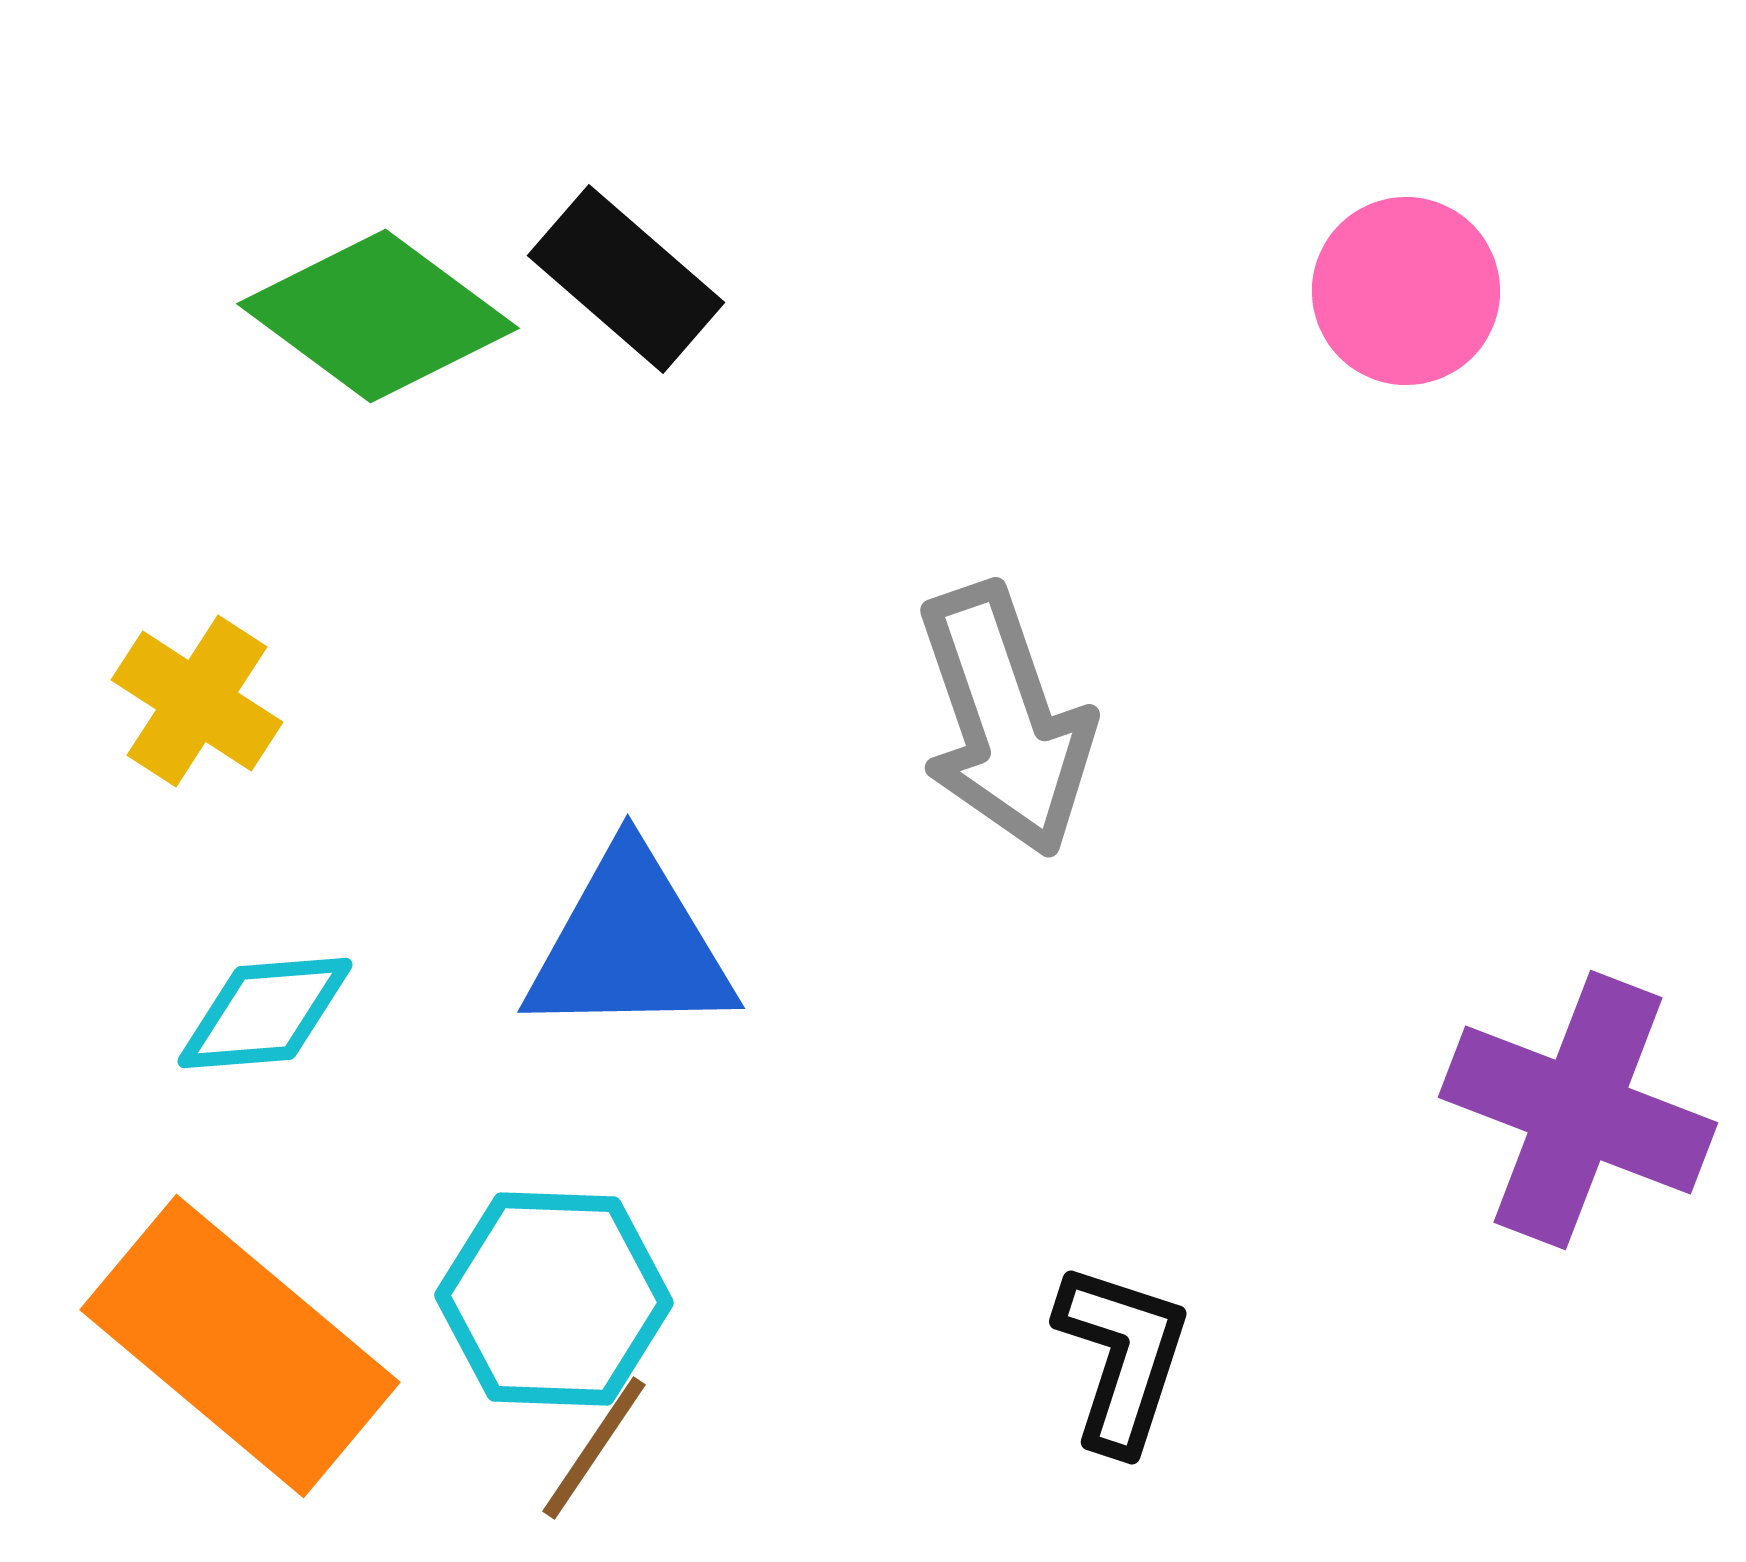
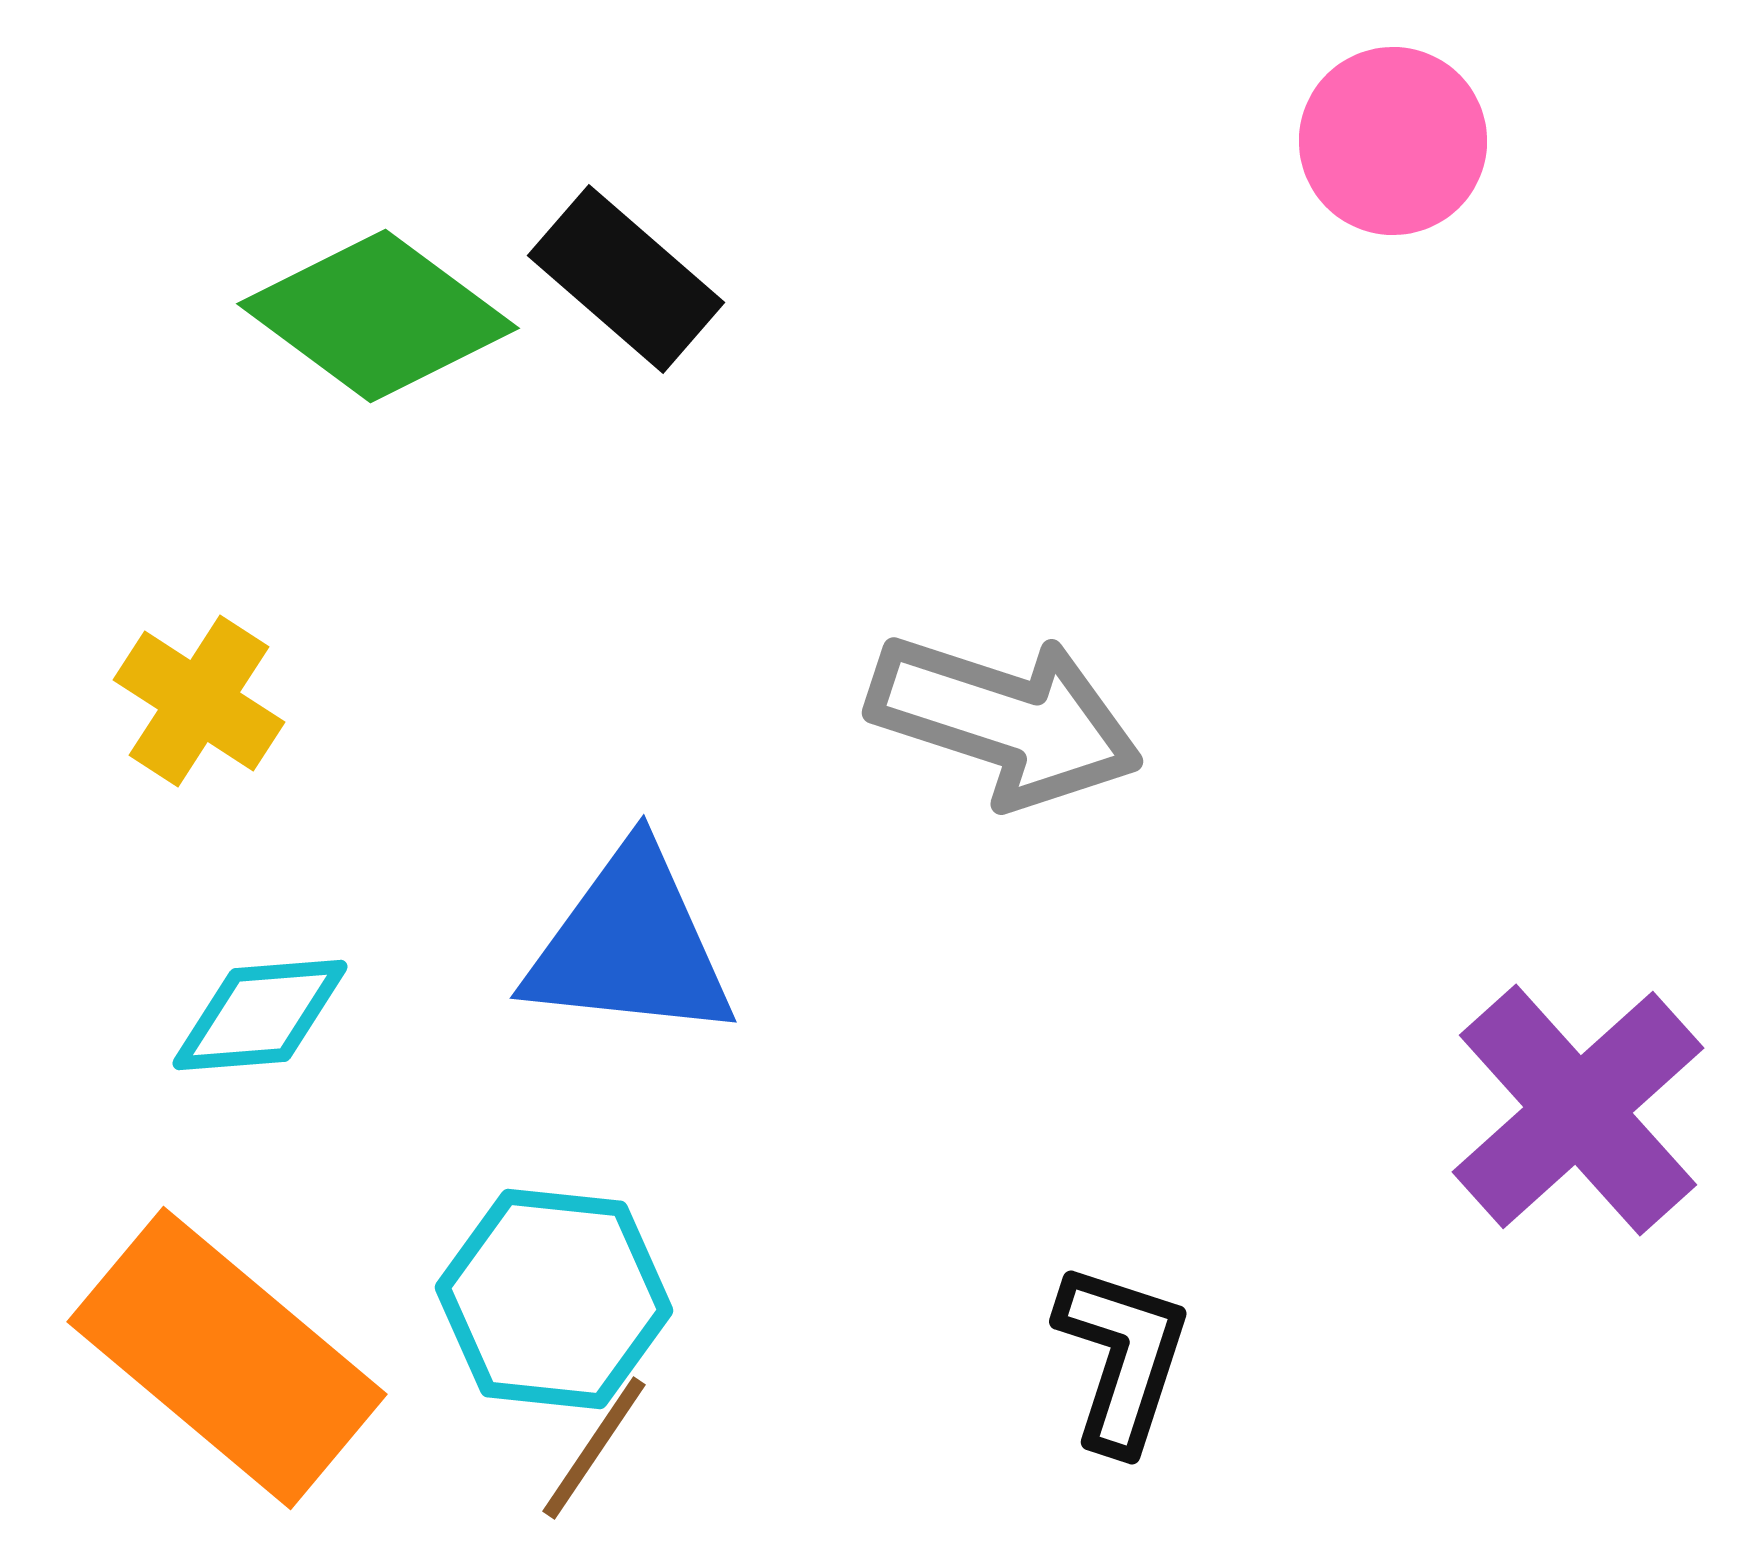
pink circle: moved 13 px left, 150 px up
yellow cross: moved 2 px right
gray arrow: rotated 53 degrees counterclockwise
blue triangle: rotated 7 degrees clockwise
cyan diamond: moved 5 px left, 2 px down
purple cross: rotated 27 degrees clockwise
cyan hexagon: rotated 4 degrees clockwise
orange rectangle: moved 13 px left, 12 px down
